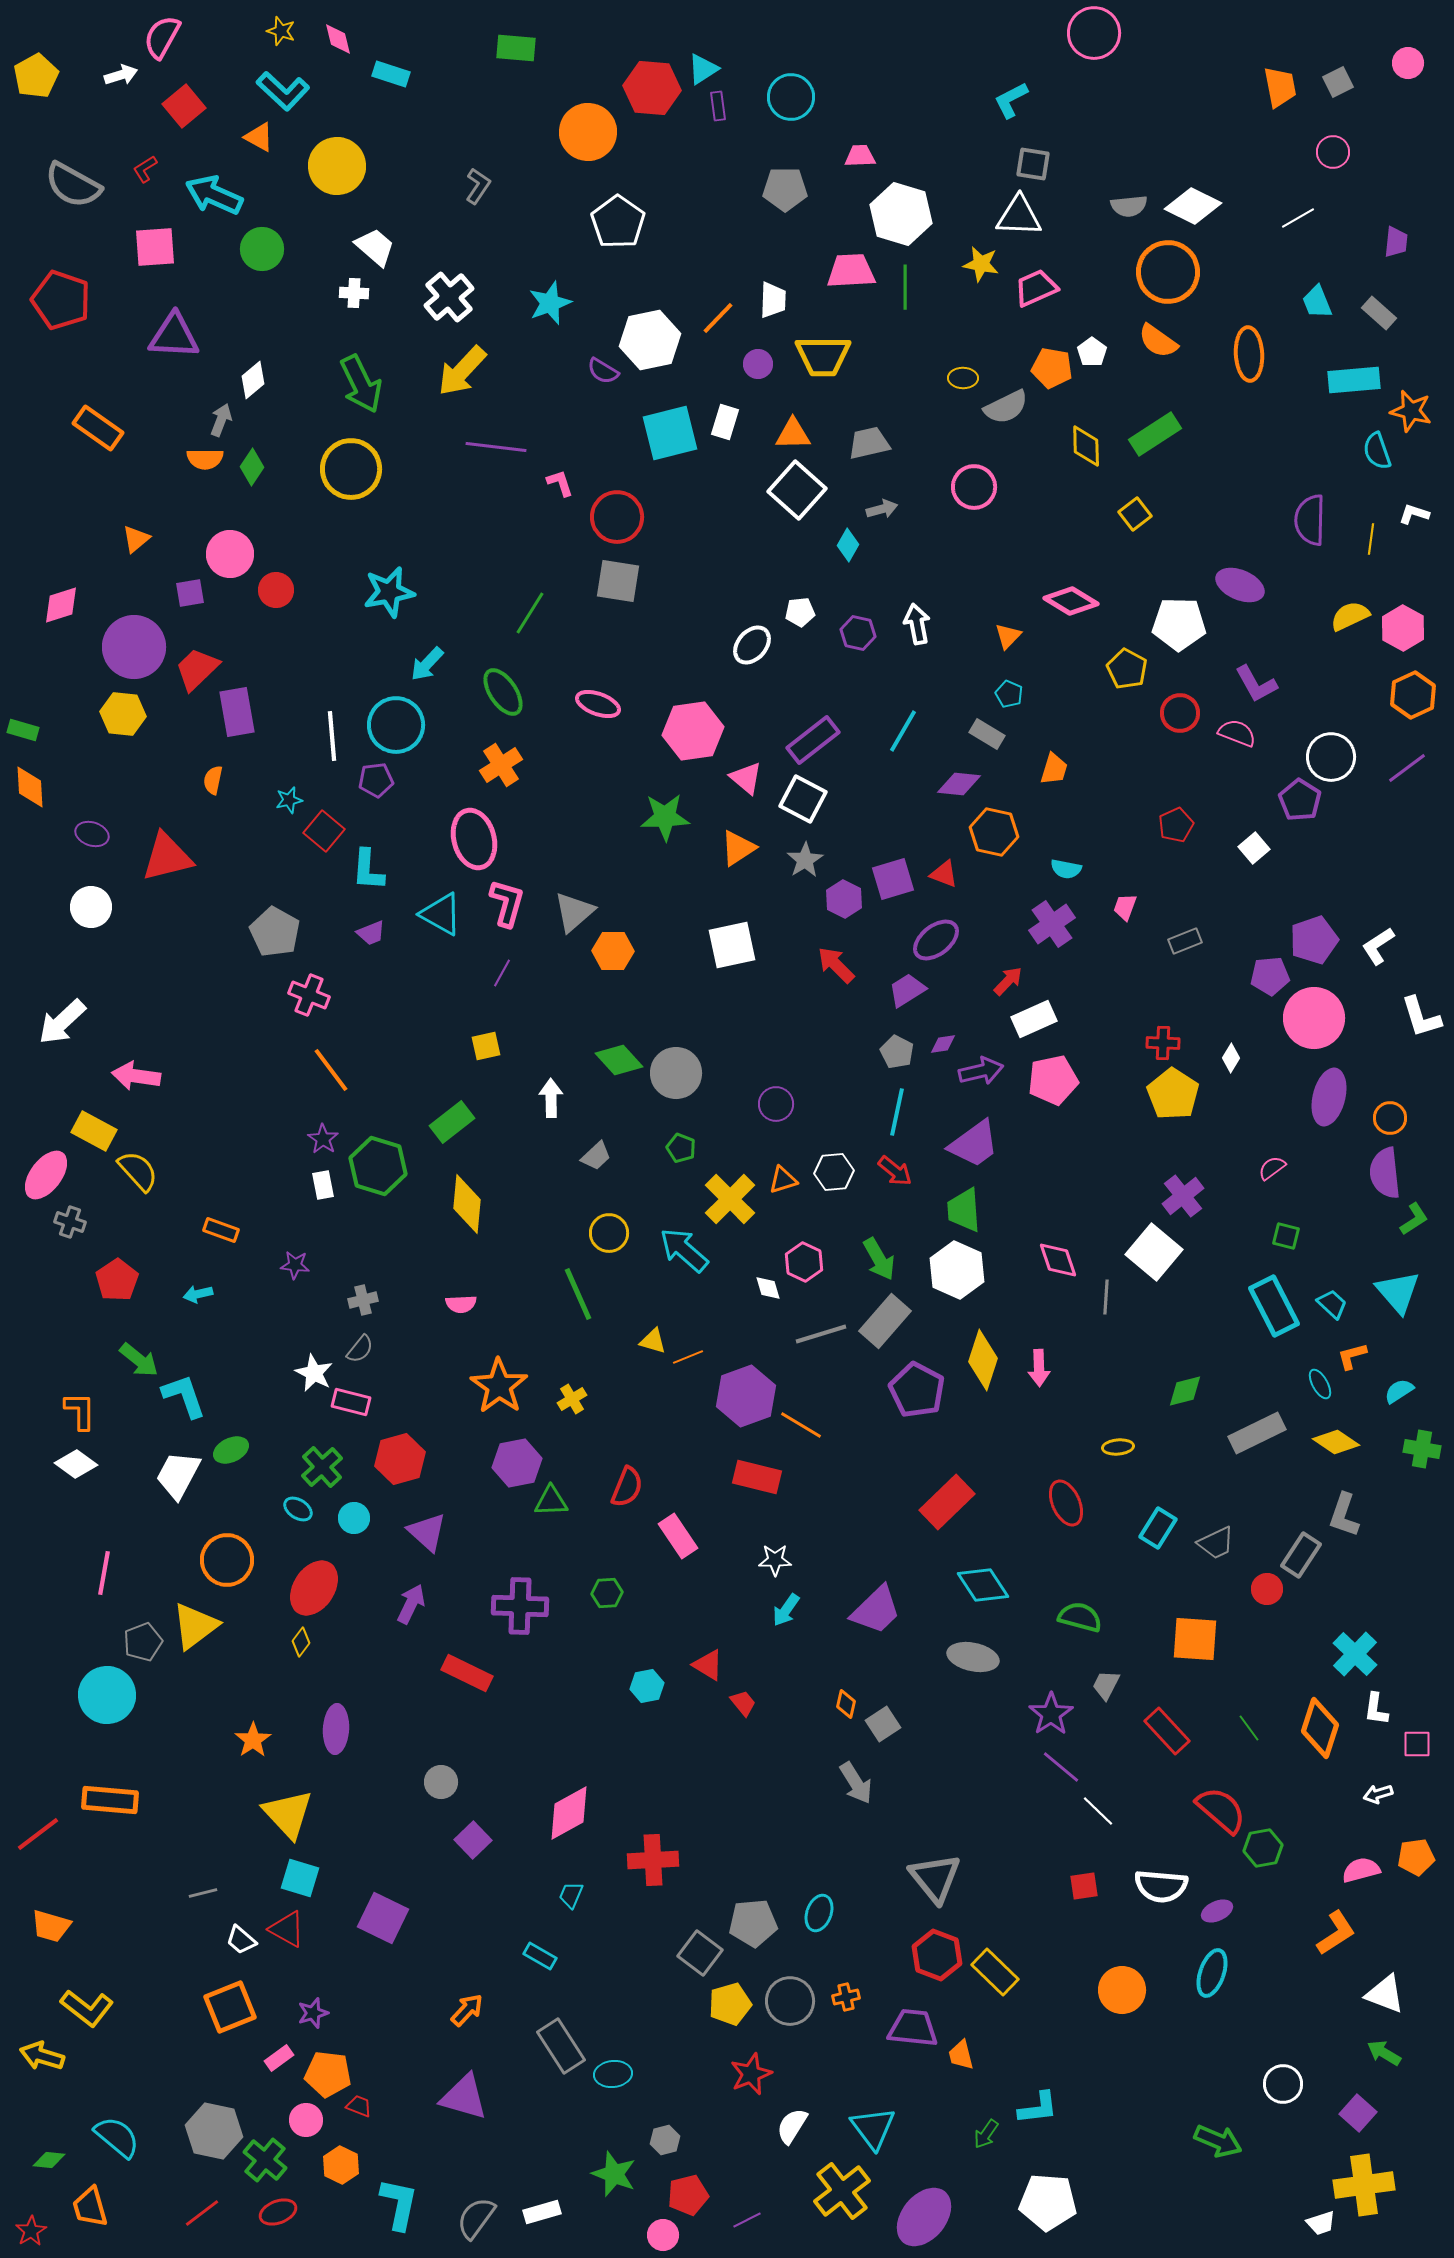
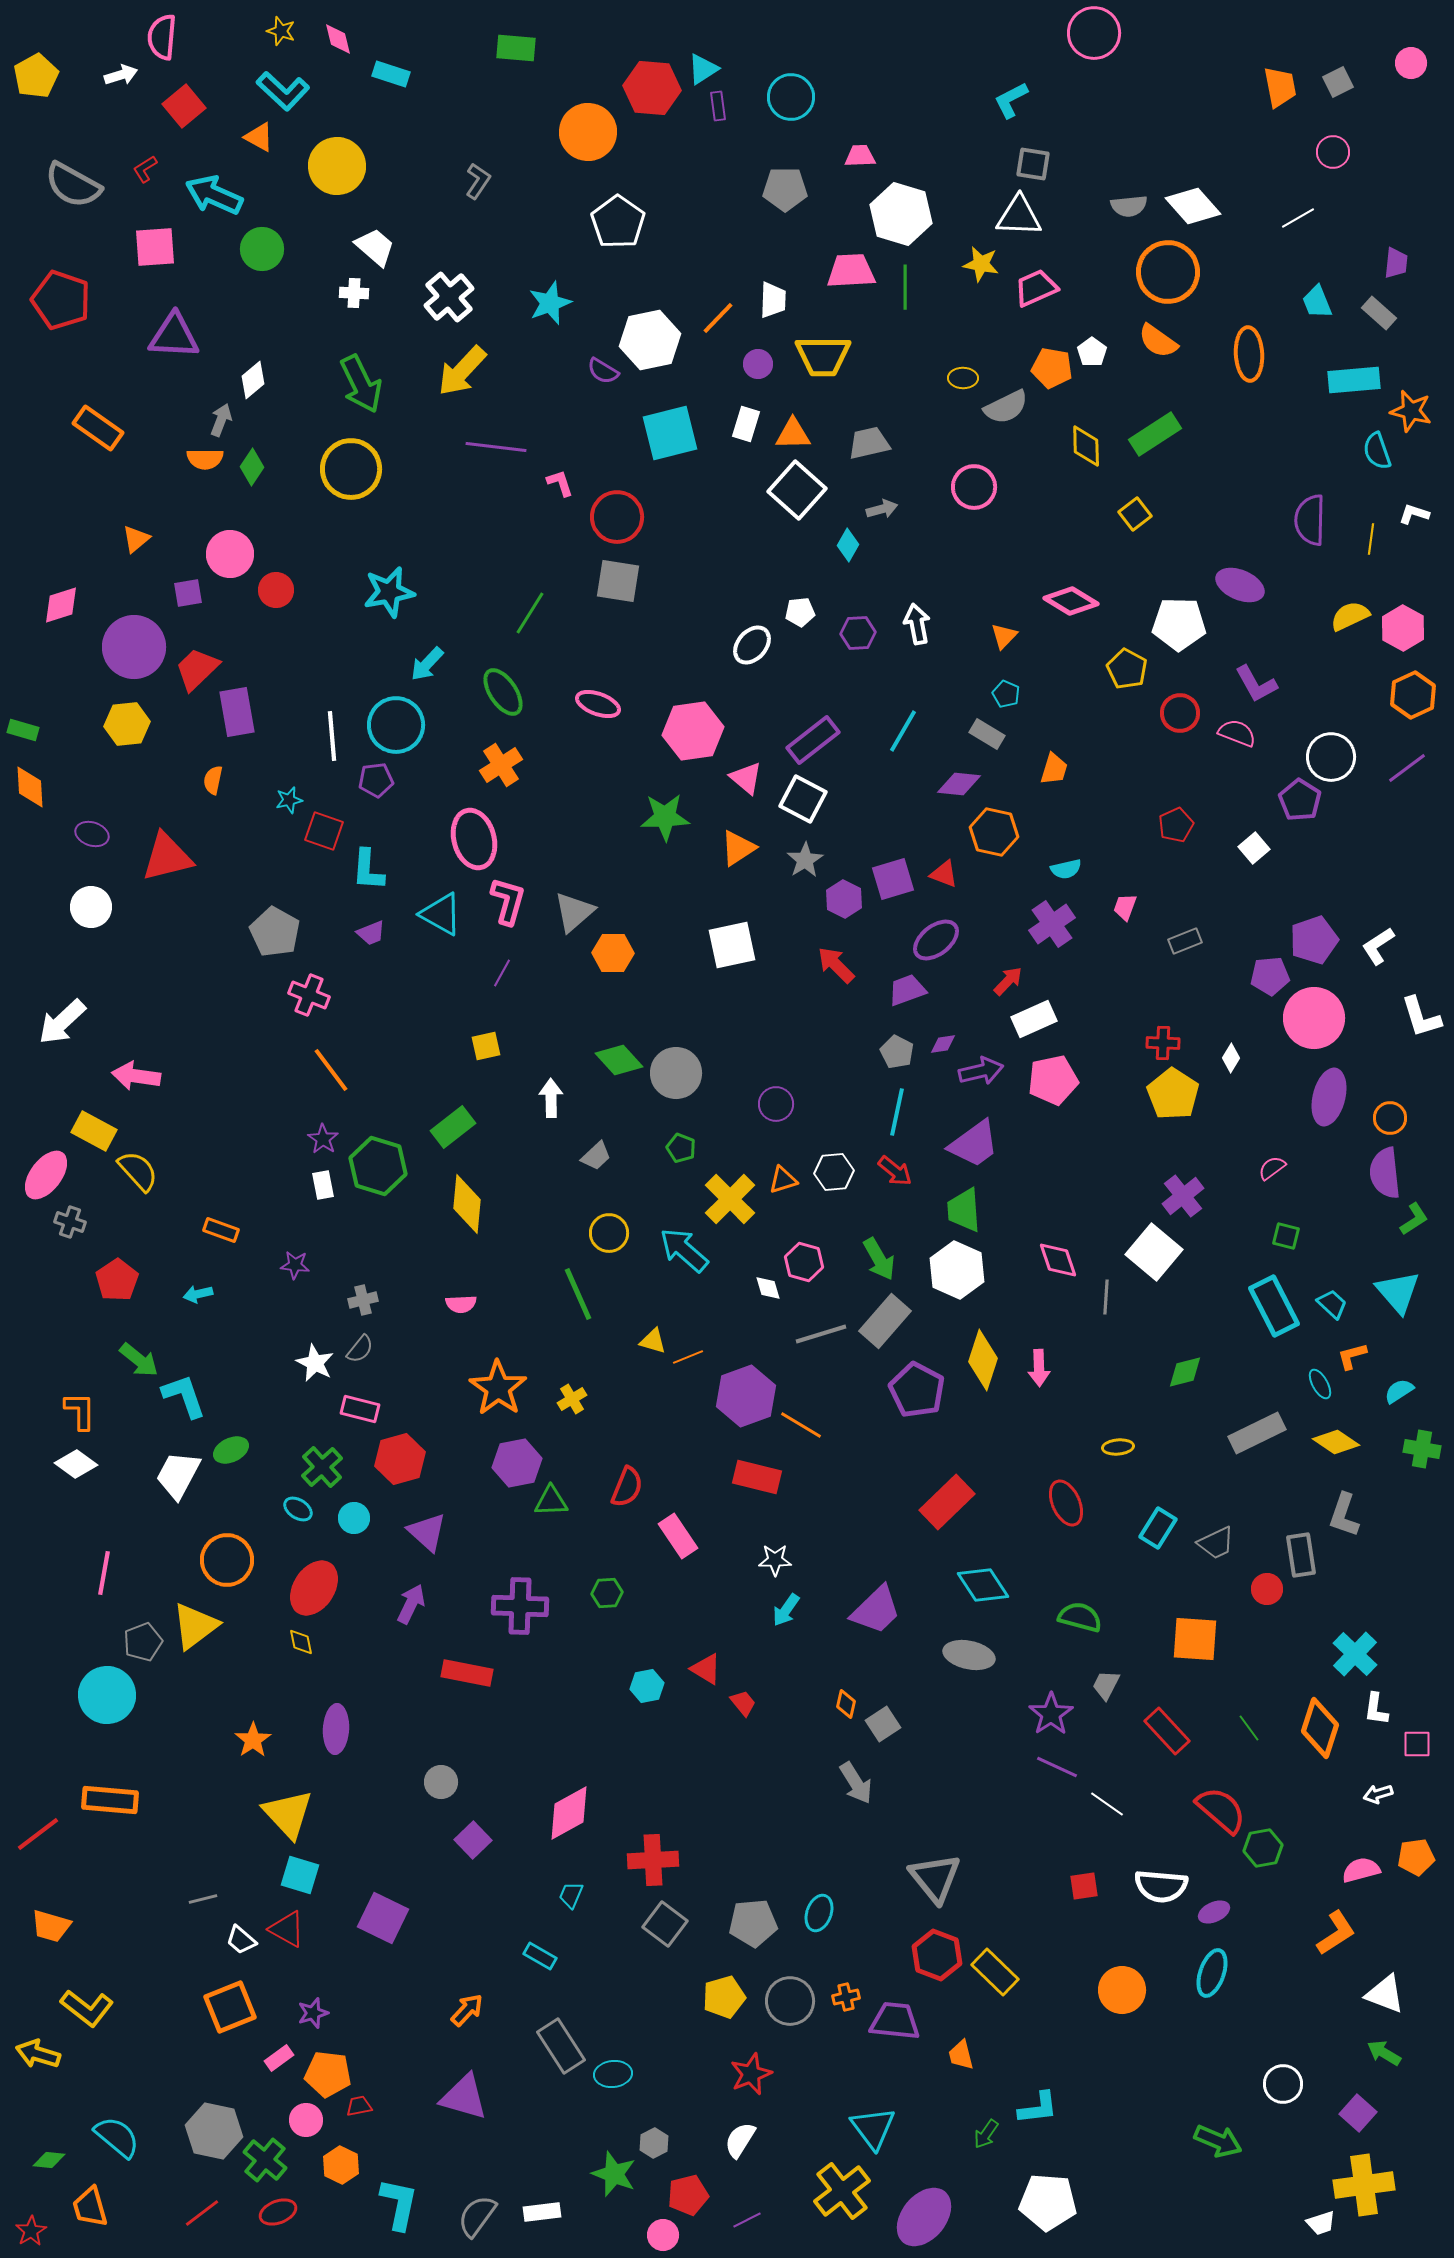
pink semicircle at (162, 37): rotated 24 degrees counterclockwise
pink circle at (1408, 63): moved 3 px right
gray L-shape at (478, 186): moved 5 px up
white diamond at (1193, 206): rotated 22 degrees clockwise
purple trapezoid at (1396, 242): moved 21 px down
white rectangle at (725, 422): moved 21 px right, 2 px down
purple square at (190, 593): moved 2 px left
purple hexagon at (858, 633): rotated 16 degrees counterclockwise
orange triangle at (1008, 636): moved 4 px left
cyan pentagon at (1009, 694): moved 3 px left
yellow hexagon at (123, 714): moved 4 px right, 10 px down; rotated 12 degrees counterclockwise
red square at (324, 831): rotated 21 degrees counterclockwise
cyan semicircle at (1066, 869): rotated 24 degrees counterclockwise
pink L-shape at (507, 903): moved 1 px right, 2 px up
orange hexagon at (613, 951): moved 2 px down
purple trapezoid at (907, 990): rotated 12 degrees clockwise
green rectangle at (452, 1122): moved 1 px right, 5 px down
pink hexagon at (804, 1262): rotated 9 degrees counterclockwise
white star at (314, 1373): moved 1 px right, 10 px up
orange star at (499, 1386): moved 1 px left, 2 px down
green diamond at (1185, 1391): moved 19 px up
pink rectangle at (351, 1402): moved 9 px right, 7 px down
gray rectangle at (1301, 1555): rotated 42 degrees counterclockwise
yellow diamond at (301, 1642): rotated 48 degrees counterclockwise
gray ellipse at (973, 1657): moved 4 px left, 2 px up
red triangle at (708, 1665): moved 2 px left, 4 px down
red rectangle at (467, 1673): rotated 15 degrees counterclockwise
purple line at (1061, 1767): moved 4 px left; rotated 15 degrees counterclockwise
white line at (1098, 1811): moved 9 px right, 7 px up; rotated 9 degrees counterclockwise
cyan square at (300, 1878): moved 3 px up
gray line at (203, 1893): moved 6 px down
purple ellipse at (1217, 1911): moved 3 px left, 1 px down
gray square at (700, 1953): moved 35 px left, 29 px up
yellow pentagon at (730, 2004): moved 6 px left, 7 px up
purple trapezoid at (913, 2028): moved 18 px left, 7 px up
yellow arrow at (42, 2056): moved 4 px left, 2 px up
red trapezoid at (359, 2106): rotated 32 degrees counterclockwise
white semicircle at (792, 2126): moved 52 px left, 14 px down
gray hexagon at (665, 2140): moved 11 px left, 3 px down; rotated 12 degrees counterclockwise
white rectangle at (542, 2212): rotated 9 degrees clockwise
gray semicircle at (476, 2218): moved 1 px right, 2 px up
